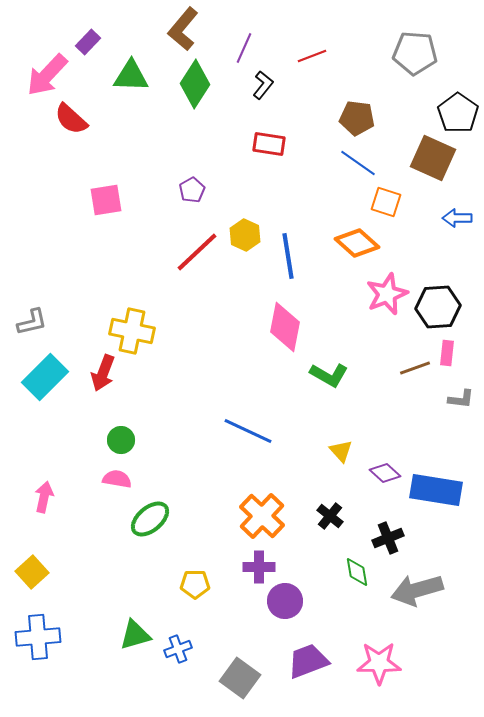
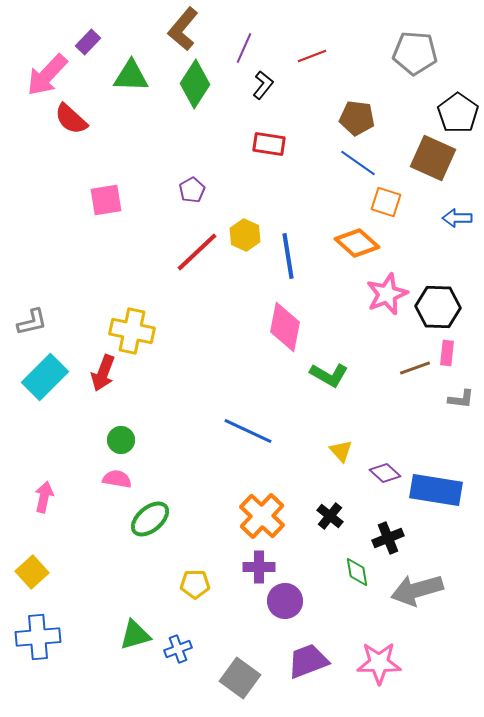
black hexagon at (438, 307): rotated 6 degrees clockwise
